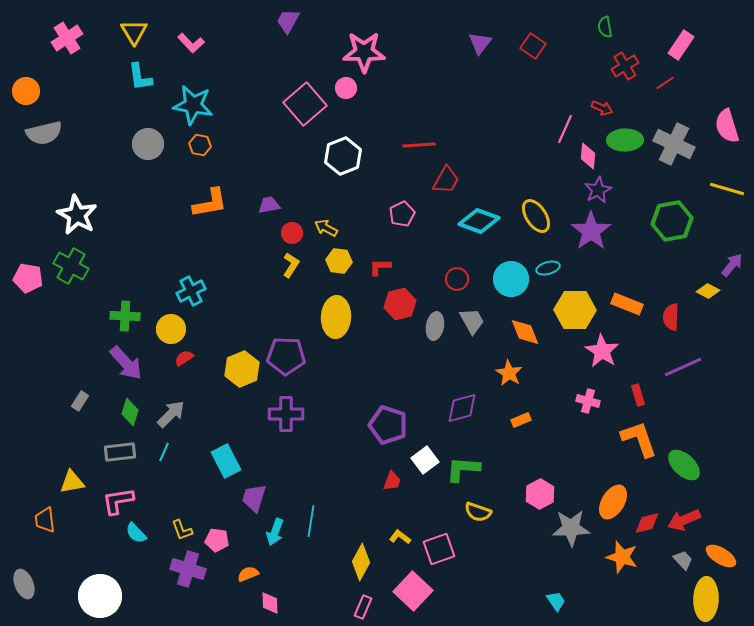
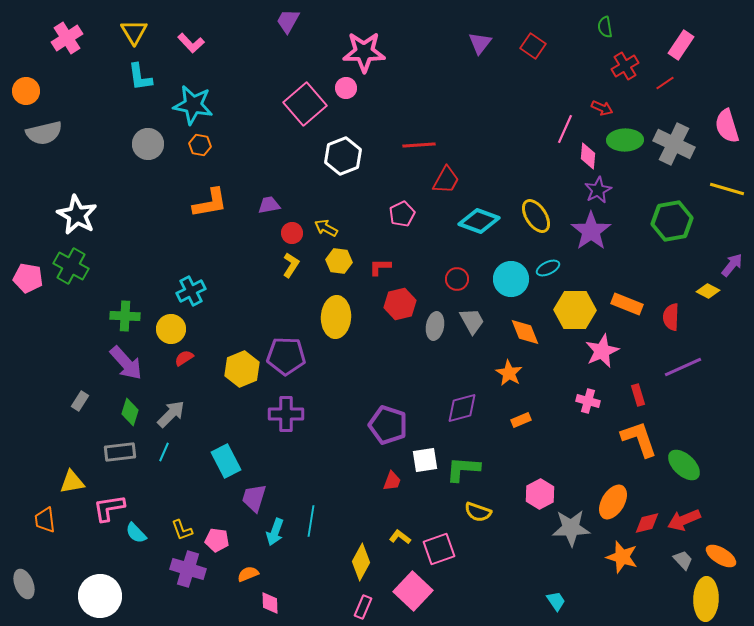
cyan ellipse at (548, 268): rotated 10 degrees counterclockwise
pink star at (602, 351): rotated 16 degrees clockwise
white square at (425, 460): rotated 28 degrees clockwise
pink L-shape at (118, 501): moved 9 px left, 7 px down
